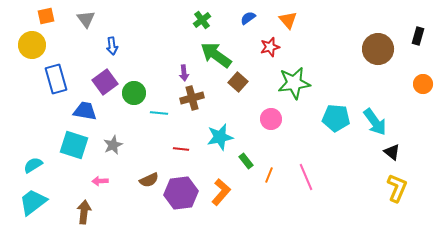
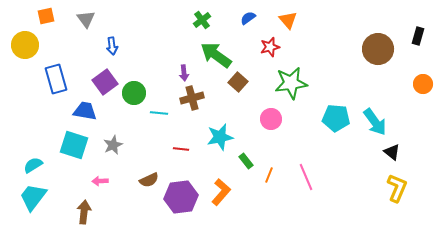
yellow circle: moved 7 px left
green star: moved 3 px left
purple hexagon: moved 4 px down
cyan trapezoid: moved 5 px up; rotated 16 degrees counterclockwise
